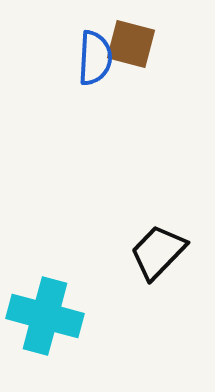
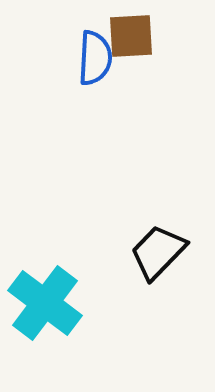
brown square: moved 8 px up; rotated 18 degrees counterclockwise
cyan cross: moved 13 px up; rotated 22 degrees clockwise
